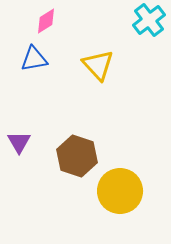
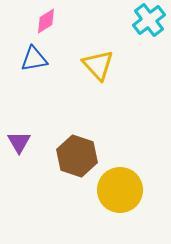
yellow circle: moved 1 px up
